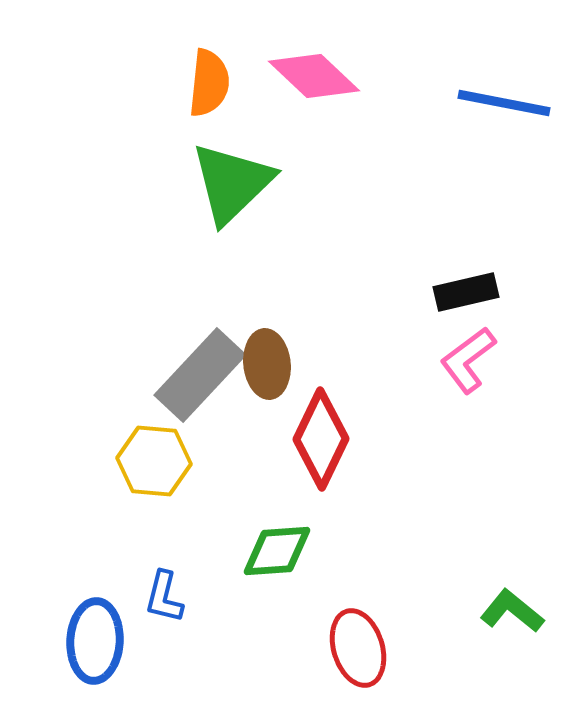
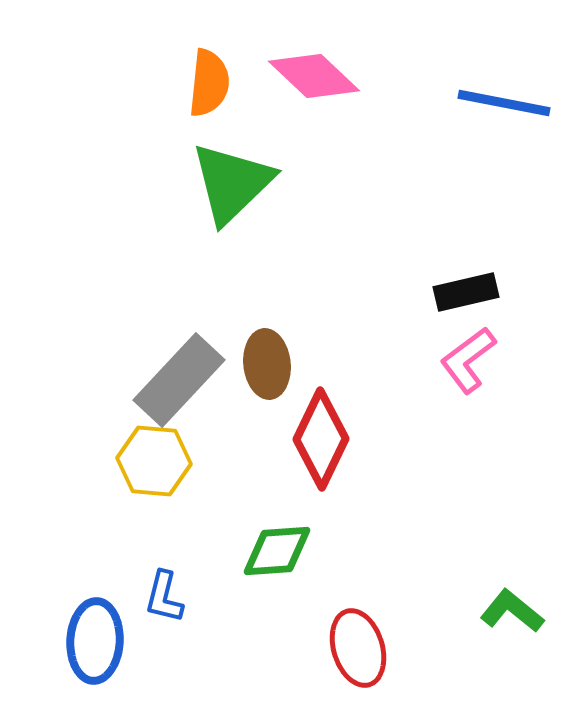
gray rectangle: moved 21 px left, 5 px down
